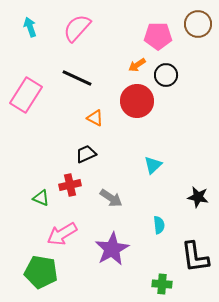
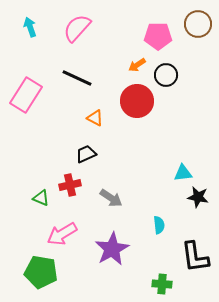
cyan triangle: moved 30 px right, 8 px down; rotated 36 degrees clockwise
